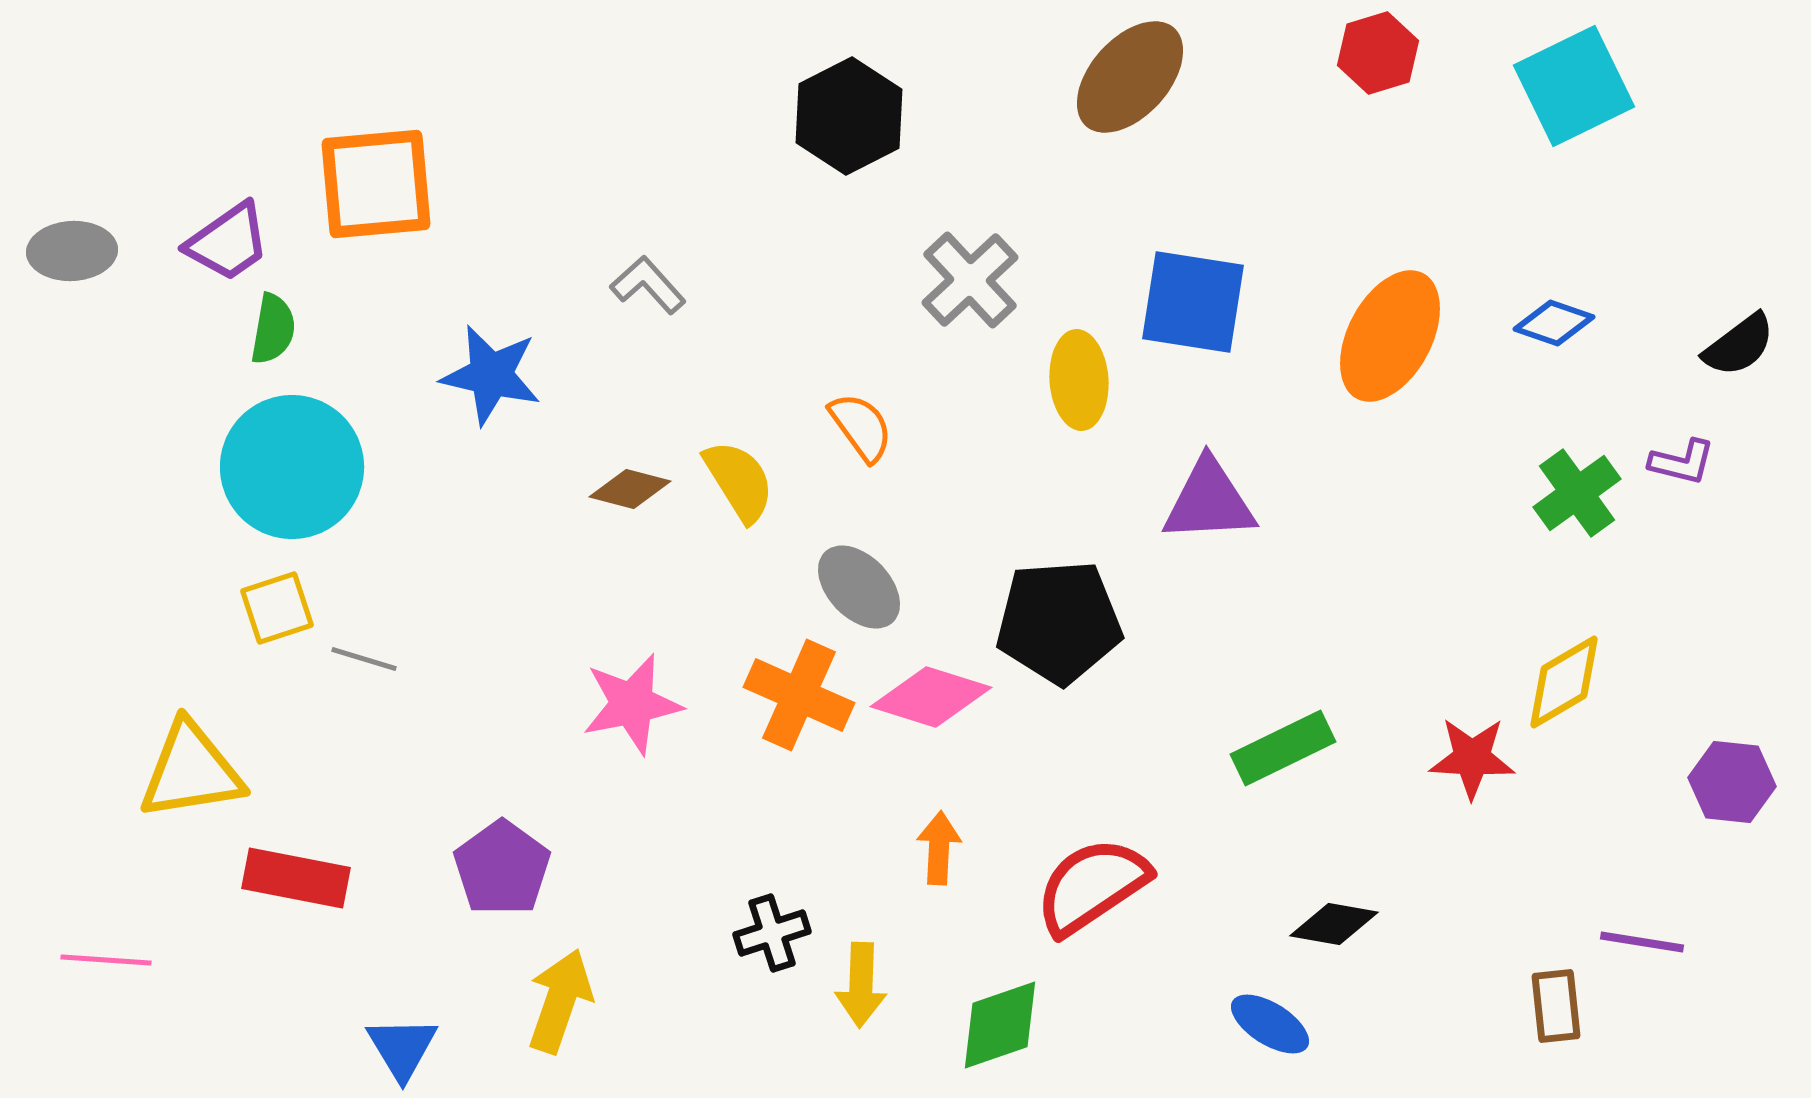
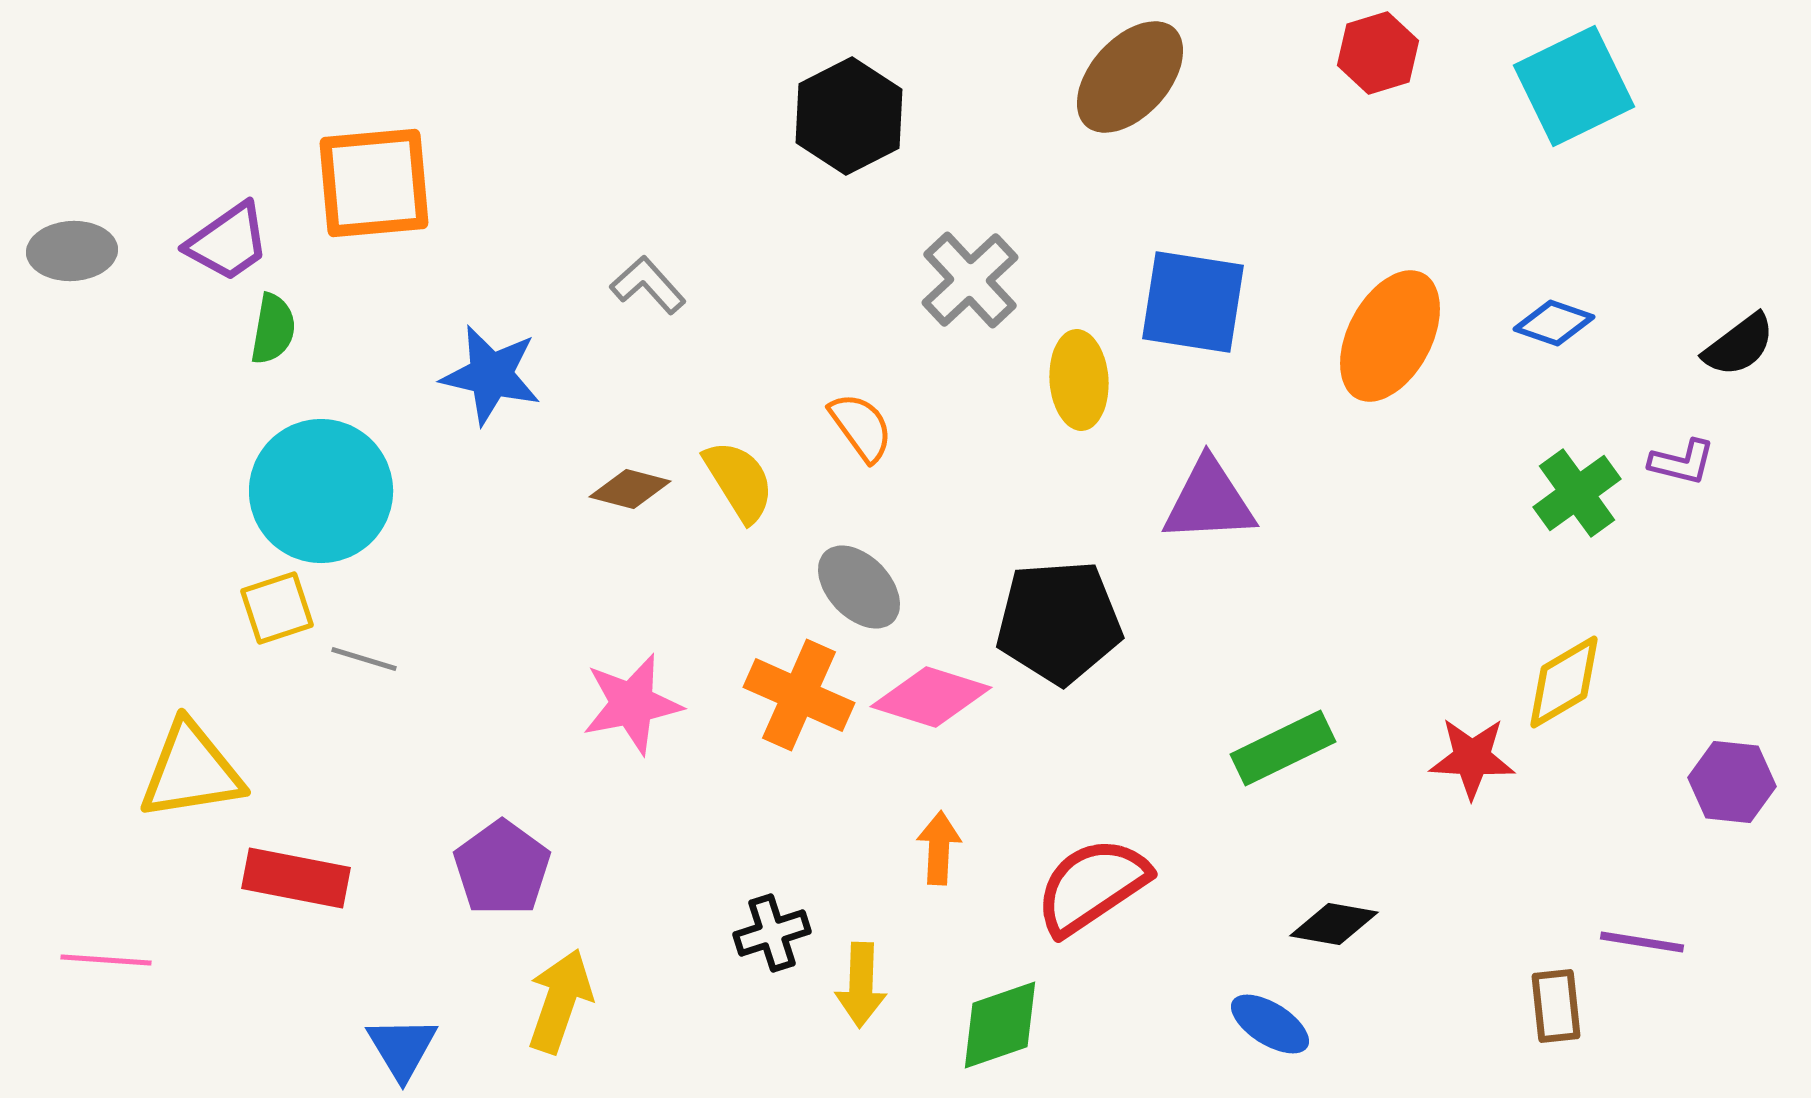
orange square at (376, 184): moved 2 px left, 1 px up
cyan circle at (292, 467): moved 29 px right, 24 px down
